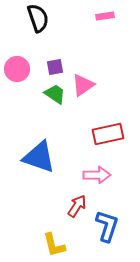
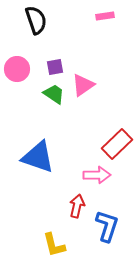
black semicircle: moved 2 px left, 2 px down
green trapezoid: moved 1 px left
red rectangle: moved 9 px right, 10 px down; rotated 32 degrees counterclockwise
blue triangle: moved 1 px left
red arrow: rotated 20 degrees counterclockwise
